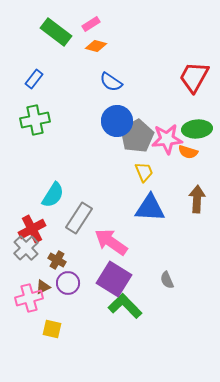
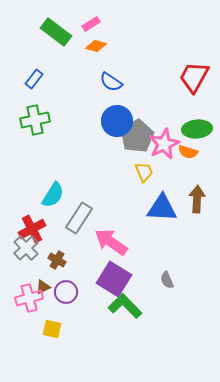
pink star: moved 3 px left, 5 px down; rotated 20 degrees counterclockwise
blue triangle: moved 12 px right
purple circle: moved 2 px left, 9 px down
